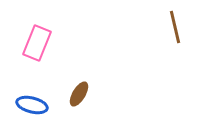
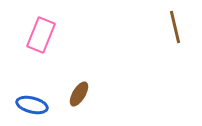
pink rectangle: moved 4 px right, 8 px up
